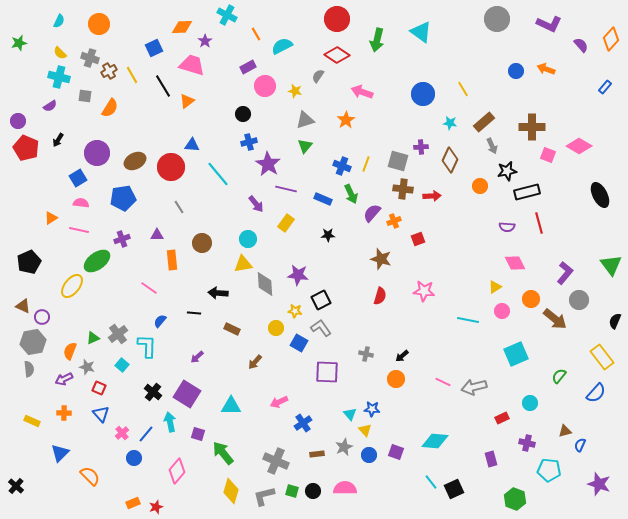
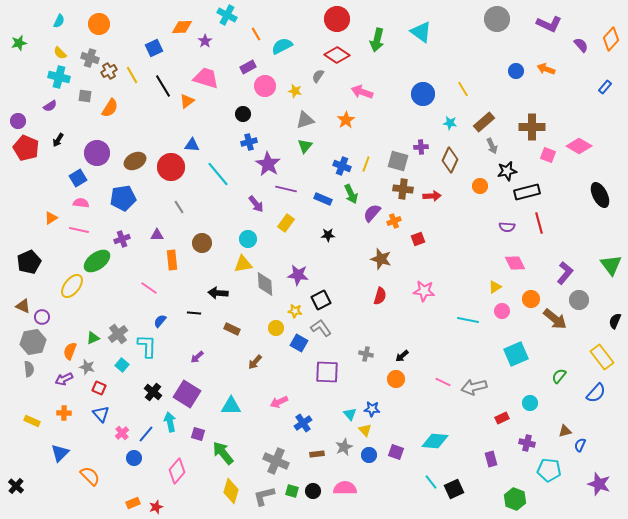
pink trapezoid at (192, 65): moved 14 px right, 13 px down
